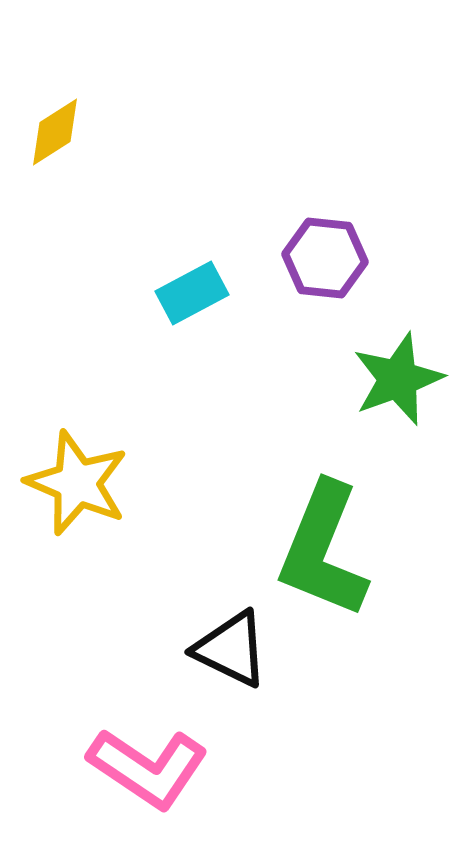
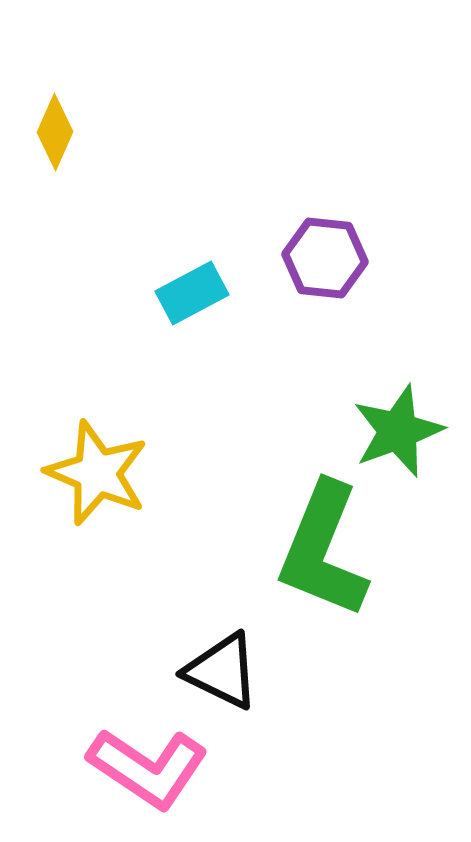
yellow diamond: rotated 34 degrees counterclockwise
green star: moved 52 px down
yellow star: moved 20 px right, 10 px up
black triangle: moved 9 px left, 22 px down
